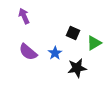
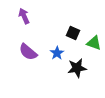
green triangle: rotated 49 degrees clockwise
blue star: moved 2 px right
